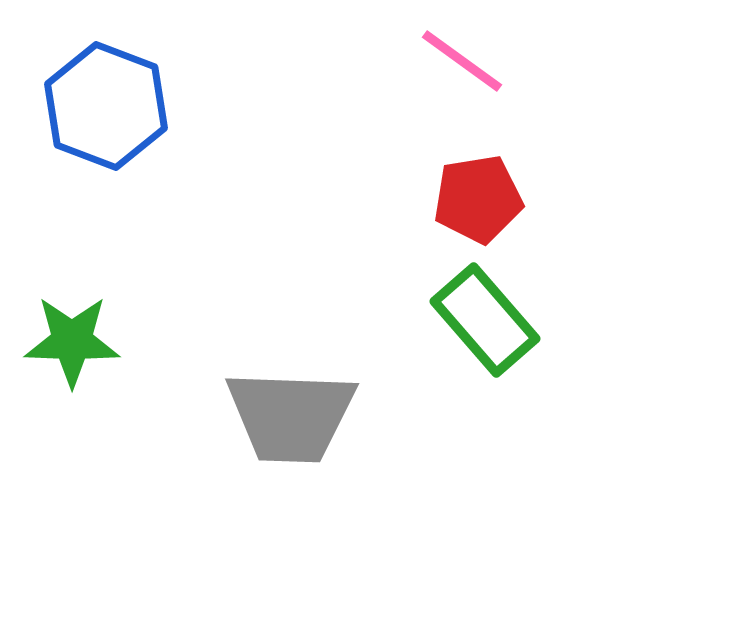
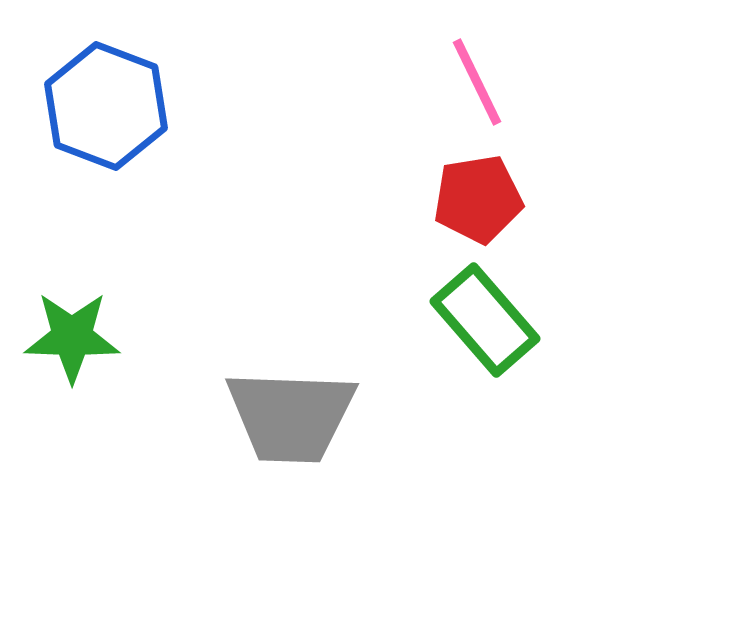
pink line: moved 15 px right, 21 px down; rotated 28 degrees clockwise
green star: moved 4 px up
